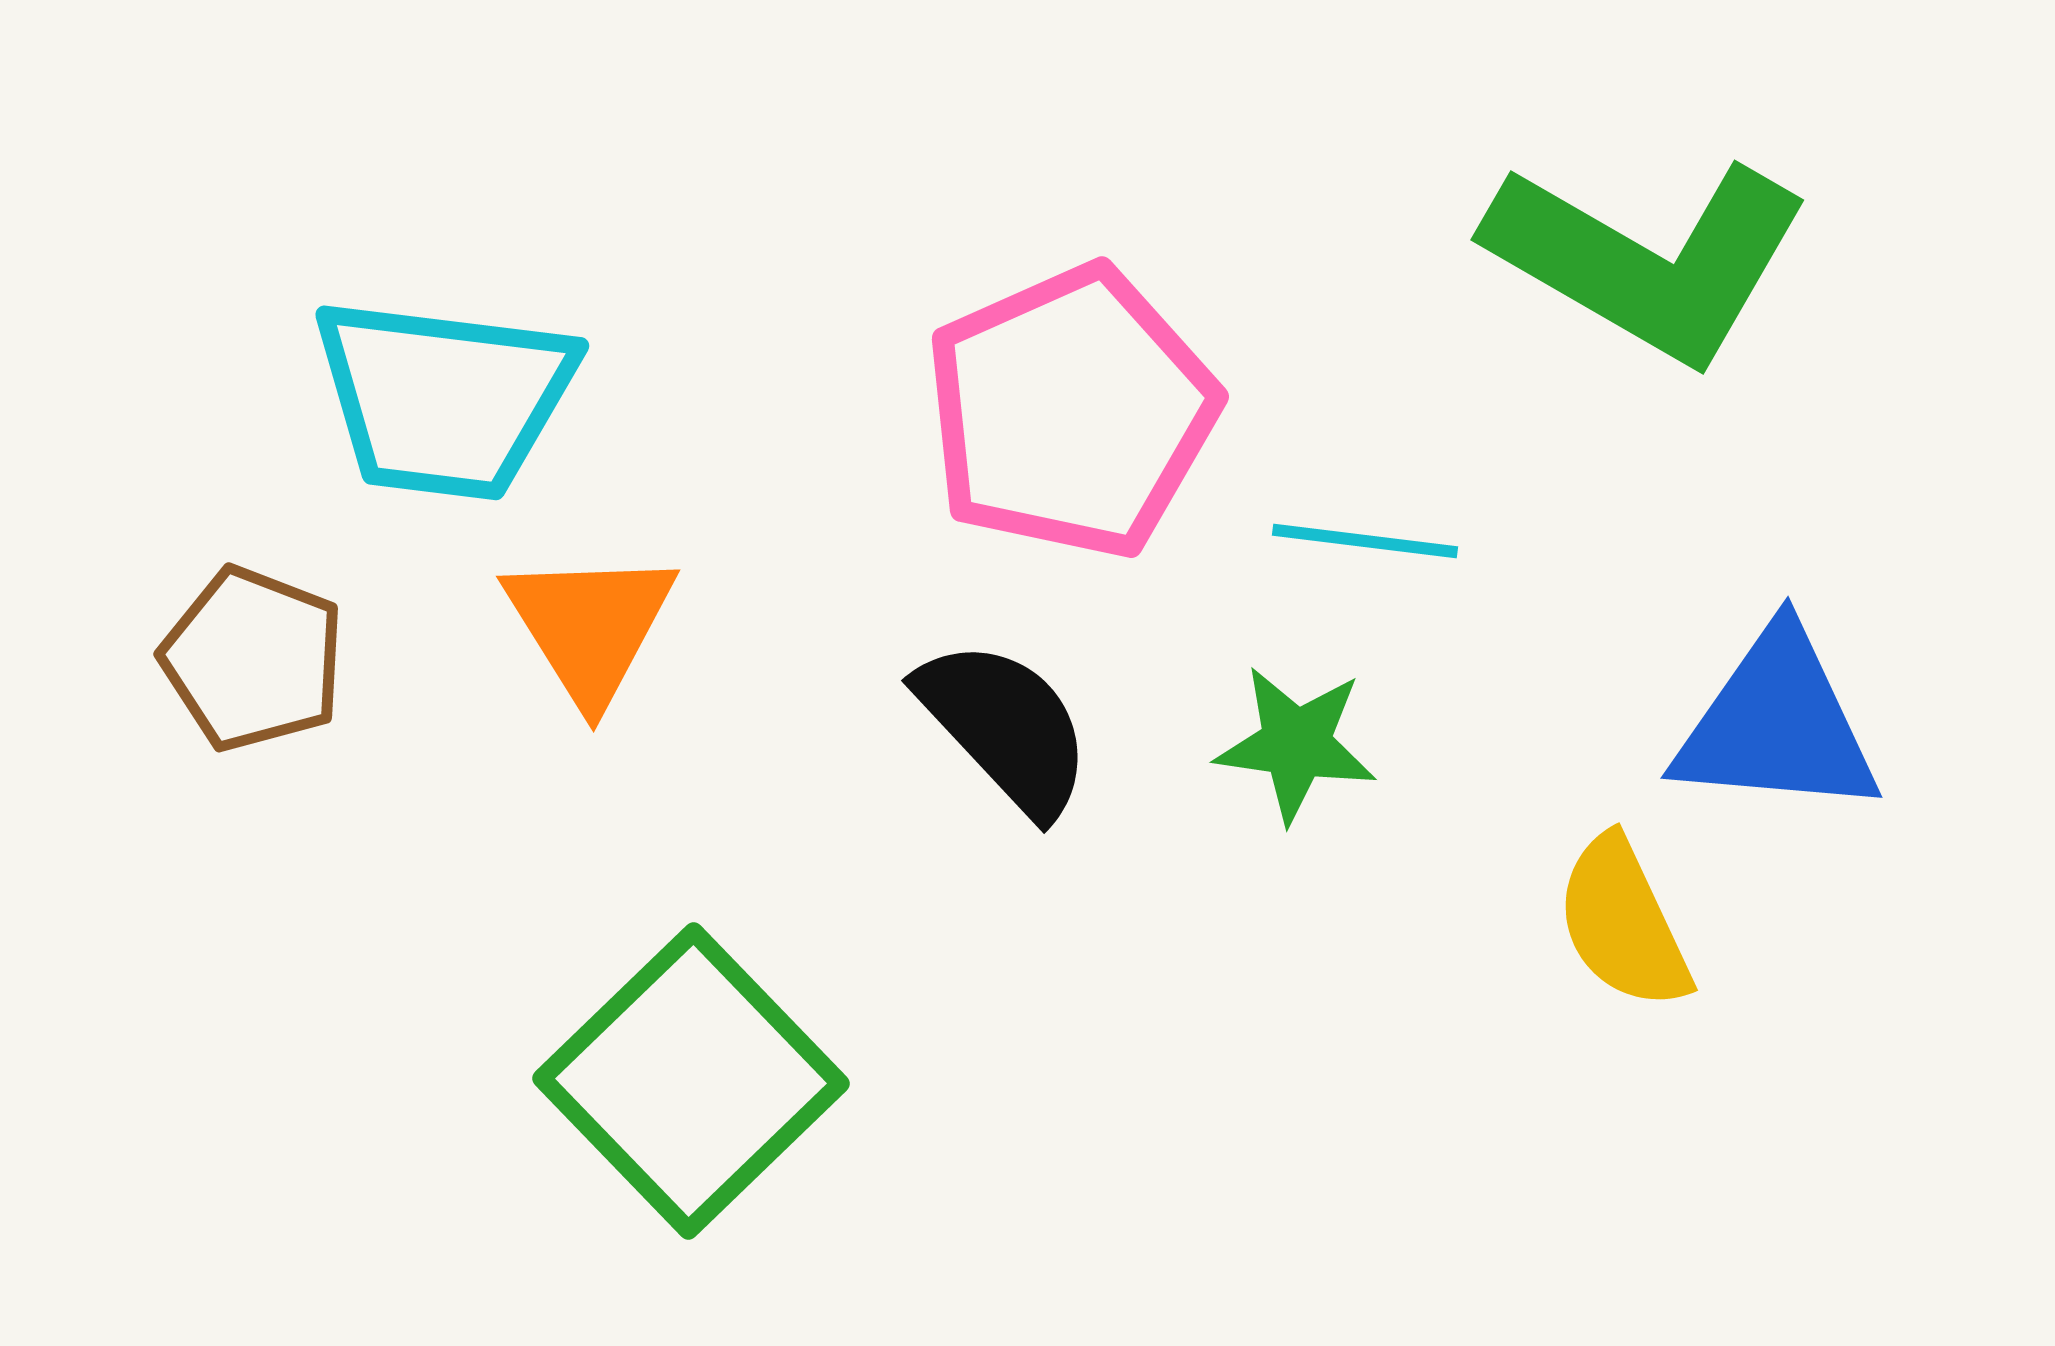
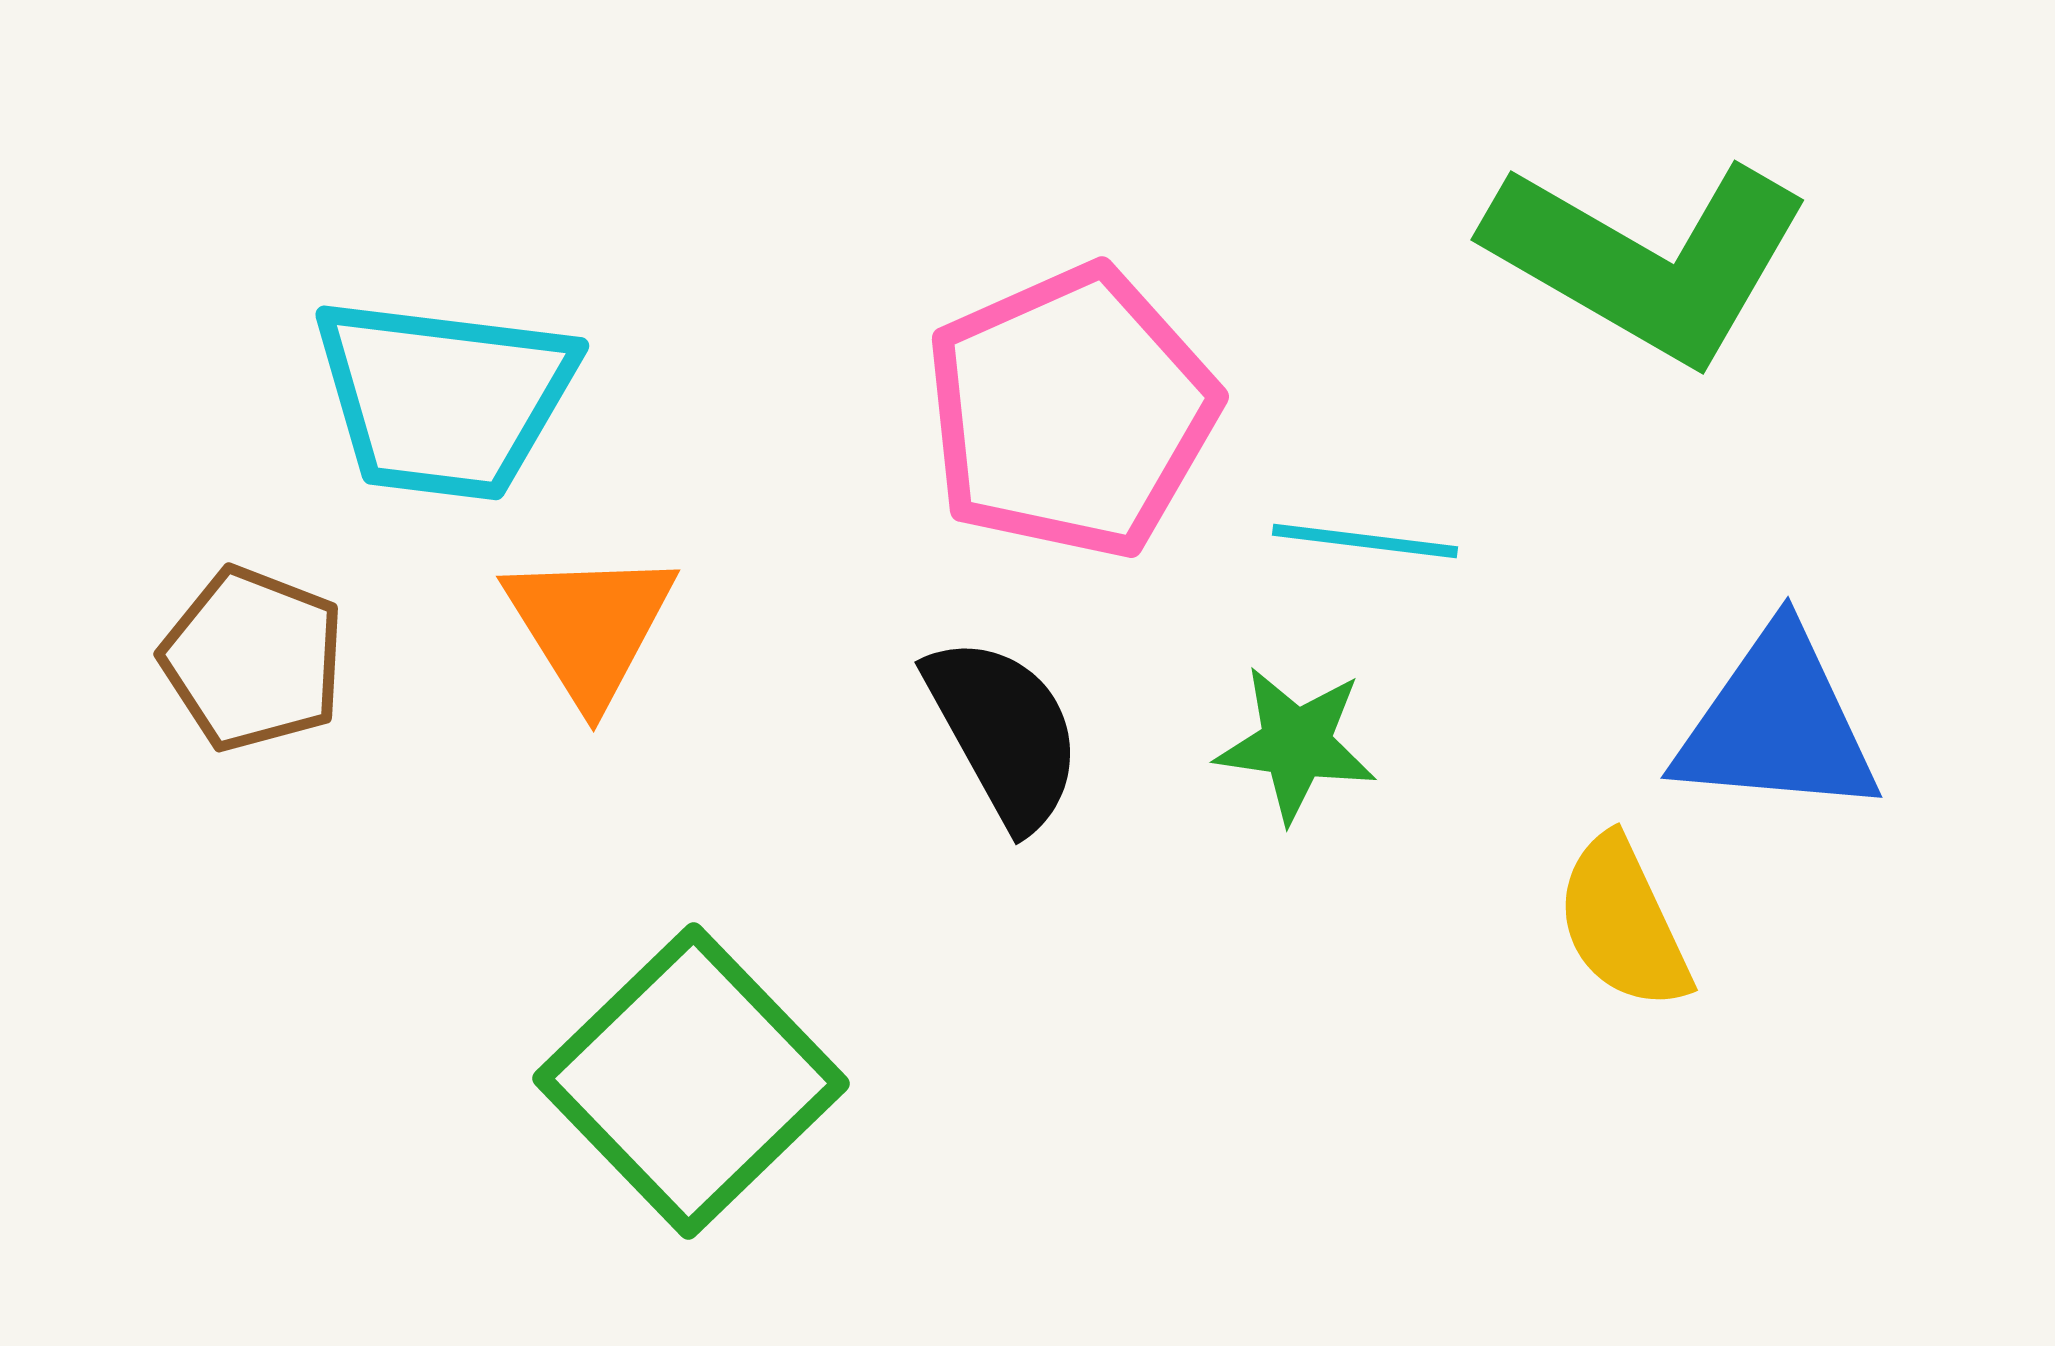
black semicircle: moved 1 px left, 5 px down; rotated 14 degrees clockwise
